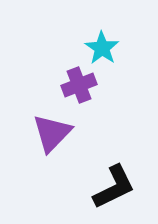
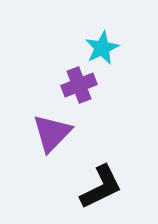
cyan star: rotated 12 degrees clockwise
black L-shape: moved 13 px left
